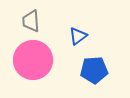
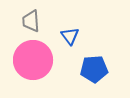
blue triangle: moved 8 px left; rotated 30 degrees counterclockwise
blue pentagon: moved 1 px up
